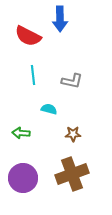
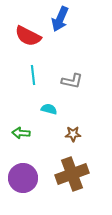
blue arrow: rotated 25 degrees clockwise
